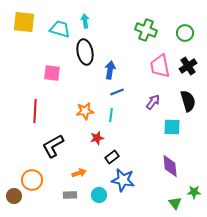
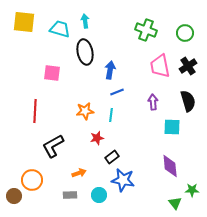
purple arrow: rotated 42 degrees counterclockwise
green star: moved 2 px left, 2 px up
